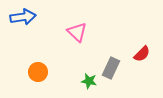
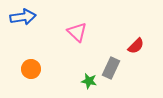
red semicircle: moved 6 px left, 8 px up
orange circle: moved 7 px left, 3 px up
